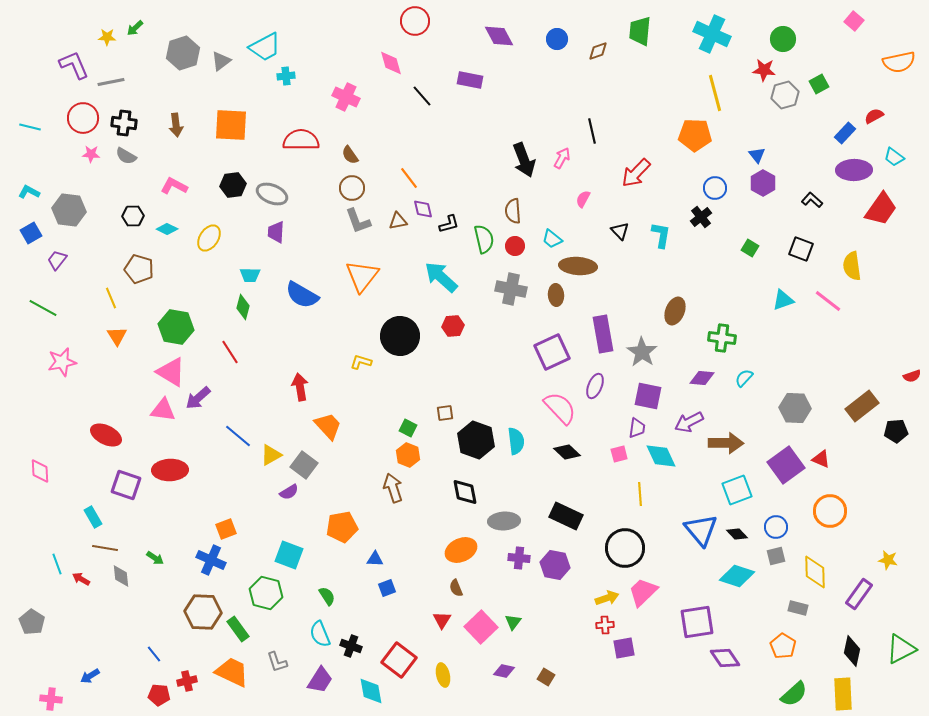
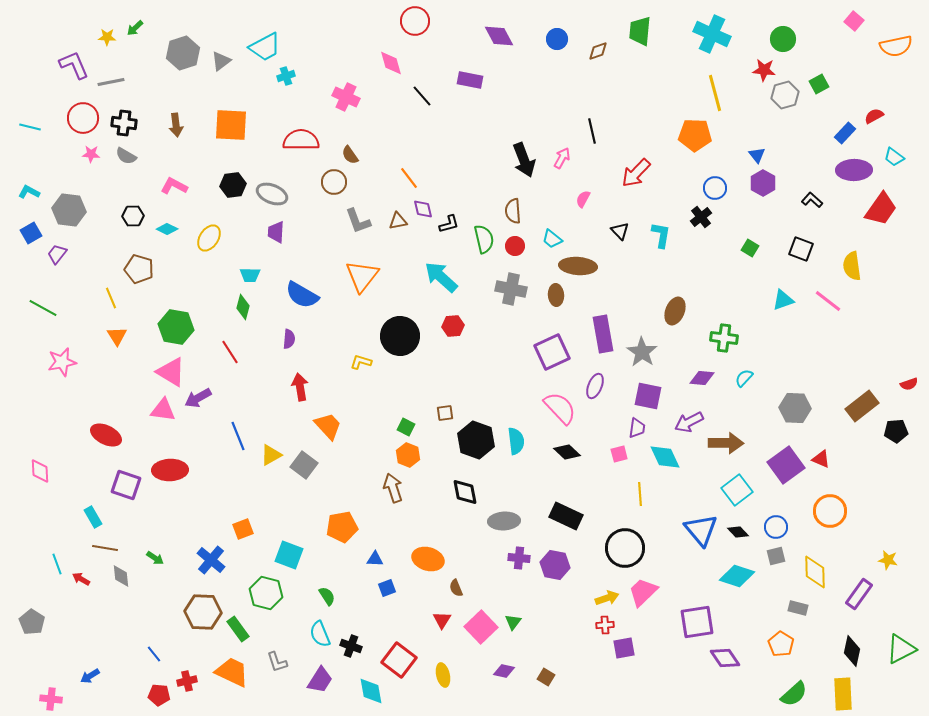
orange semicircle at (899, 62): moved 3 px left, 16 px up
cyan cross at (286, 76): rotated 12 degrees counterclockwise
brown circle at (352, 188): moved 18 px left, 6 px up
purple trapezoid at (57, 260): moved 6 px up
green cross at (722, 338): moved 2 px right
red semicircle at (912, 376): moved 3 px left, 8 px down
purple arrow at (198, 398): rotated 12 degrees clockwise
green square at (408, 428): moved 2 px left, 1 px up
blue line at (238, 436): rotated 28 degrees clockwise
cyan diamond at (661, 456): moved 4 px right, 1 px down
cyan square at (737, 490): rotated 16 degrees counterclockwise
purple semicircle at (289, 492): moved 153 px up; rotated 54 degrees counterclockwise
orange square at (226, 529): moved 17 px right
black diamond at (737, 534): moved 1 px right, 2 px up
orange ellipse at (461, 550): moved 33 px left, 9 px down; rotated 40 degrees clockwise
blue cross at (211, 560): rotated 16 degrees clockwise
orange pentagon at (783, 646): moved 2 px left, 2 px up
